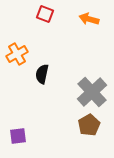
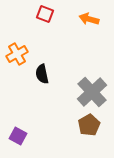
black semicircle: rotated 24 degrees counterclockwise
purple square: rotated 36 degrees clockwise
